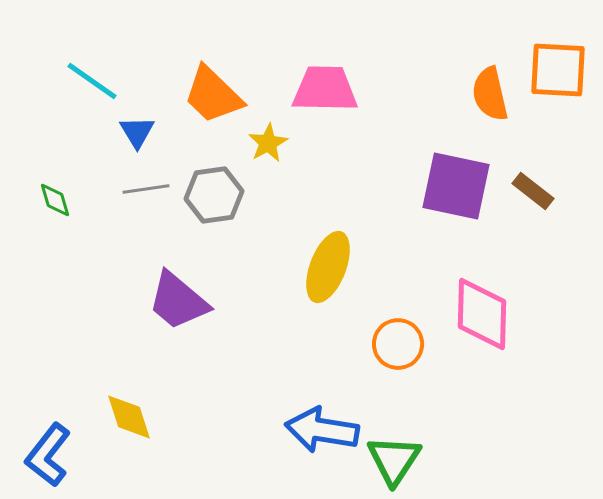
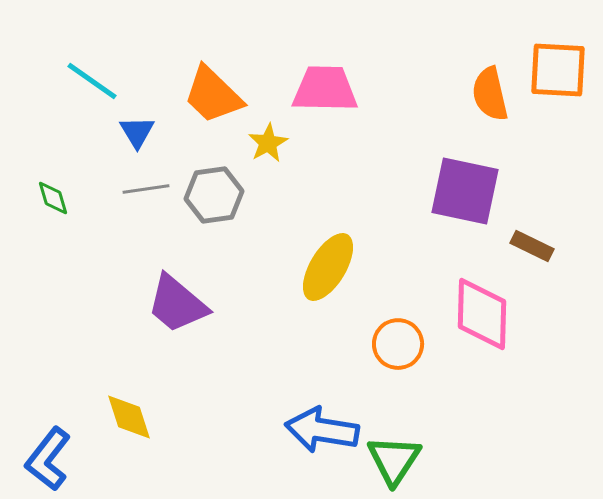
purple square: moved 9 px right, 5 px down
brown rectangle: moved 1 px left, 55 px down; rotated 12 degrees counterclockwise
green diamond: moved 2 px left, 2 px up
yellow ellipse: rotated 10 degrees clockwise
purple trapezoid: moved 1 px left, 3 px down
blue L-shape: moved 4 px down
